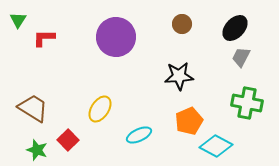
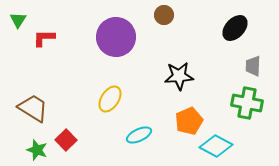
brown circle: moved 18 px left, 9 px up
gray trapezoid: moved 12 px right, 9 px down; rotated 25 degrees counterclockwise
yellow ellipse: moved 10 px right, 10 px up
red square: moved 2 px left
